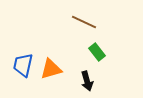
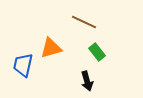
orange triangle: moved 21 px up
